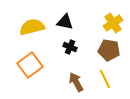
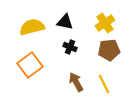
yellow cross: moved 8 px left
brown pentagon: rotated 15 degrees counterclockwise
yellow line: moved 1 px left, 5 px down
